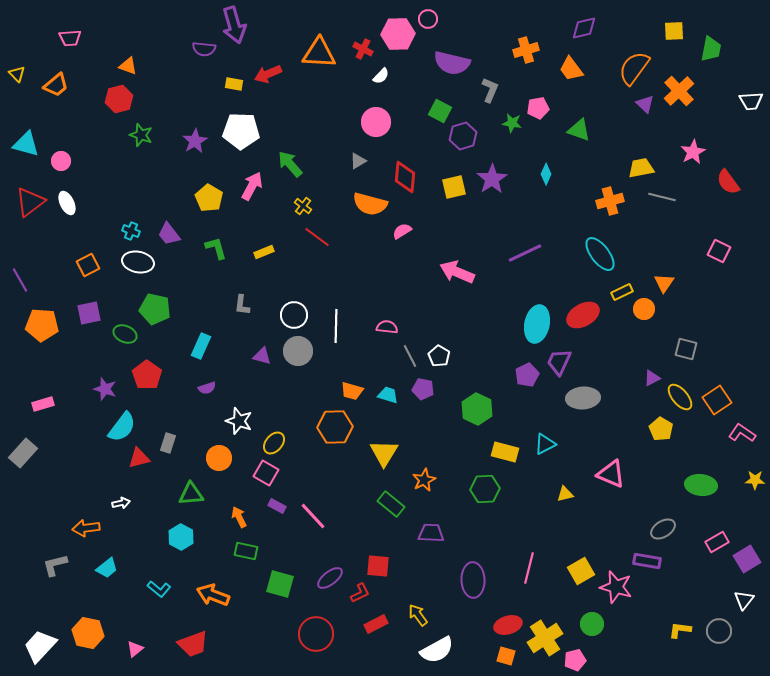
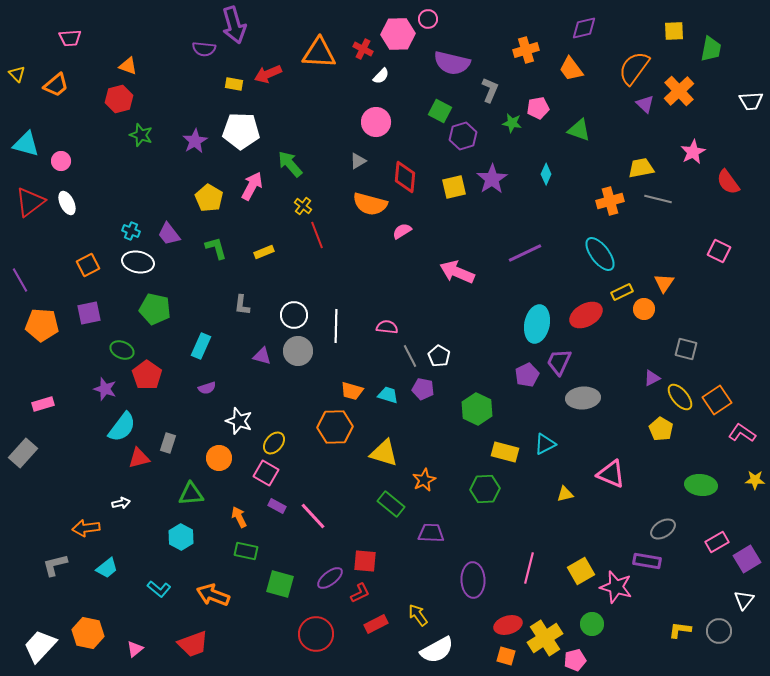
gray line at (662, 197): moved 4 px left, 2 px down
red line at (317, 237): moved 2 px up; rotated 32 degrees clockwise
red ellipse at (583, 315): moved 3 px right
green ellipse at (125, 334): moved 3 px left, 16 px down
yellow triangle at (384, 453): rotated 44 degrees counterclockwise
red square at (378, 566): moved 13 px left, 5 px up
